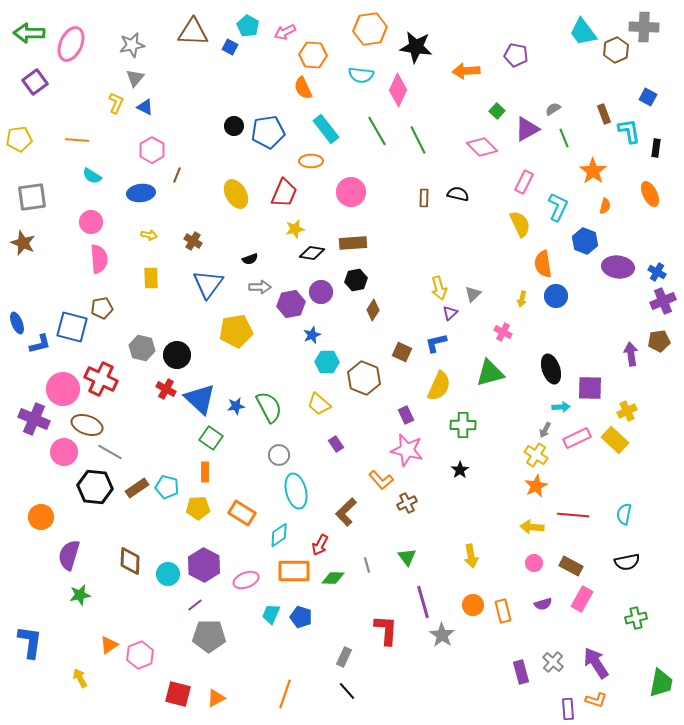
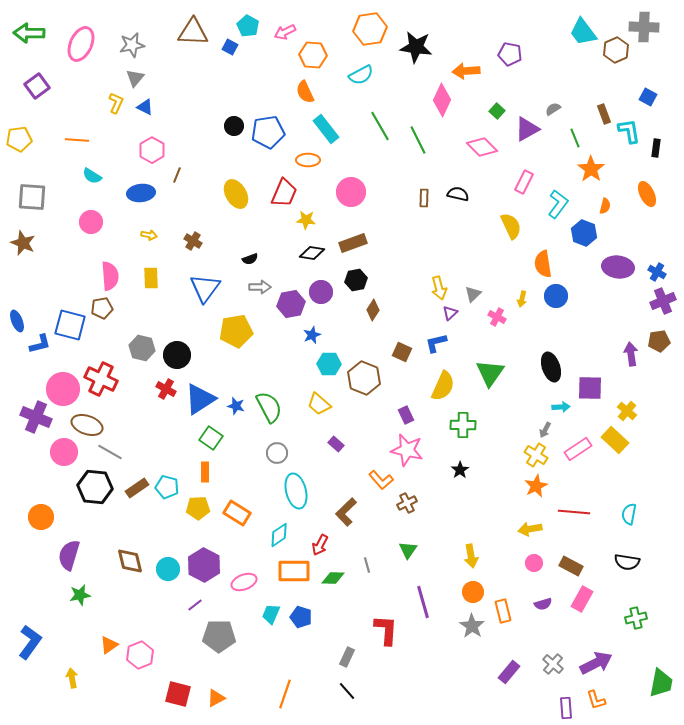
pink ellipse at (71, 44): moved 10 px right
purple pentagon at (516, 55): moved 6 px left, 1 px up
cyan semicircle at (361, 75): rotated 35 degrees counterclockwise
purple square at (35, 82): moved 2 px right, 4 px down
orange semicircle at (303, 88): moved 2 px right, 4 px down
pink diamond at (398, 90): moved 44 px right, 10 px down
green line at (377, 131): moved 3 px right, 5 px up
green line at (564, 138): moved 11 px right
orange ellipse at (311, 161): moved 3 px left, 1 px up
orange star at (593, 171): moved 2 px left, 2 px up
orange ellipse at (650, 194): moved 3 px left
gray square at (32, 197): rotated 12 degrees clockwise
cyan L-shape at (558, 207): moved 3 px up; rotated 12 degrees clockwise
yellow semicircle at (520, 224): moved 9 px left, 2 px down
yellow star at (295, 229): moved 11 px right, 9 px up; rotated 18 degrees clockwise
blue hexagon at (585, 241): moved 1 px left, 8 px up
brown rectangle at (353, 243): rotated 16 degrees counterclockwise
pink semicircle at (99, 259): moved 11 px right, 17 px down
blue triangle at (208, 284): moved 3 px left, 4 px down
blue ellipse at (17, 323): moved 2 px up
blue square at (72, 327): moved 2 px left, 2 px up
pink cross at (503, 332): moved 6 px left, 15 px up
cyan hexagon at (327, 362): moved 2 px right, 2 px down
black ellipse at (551, 369): moved 2 px up
green triangle at (490, 373): rotated 40 degrees counterclockwise
yellow semicircle at (439, 386): moved 4 px right
blue triangle at (200, 399): rotated 44 degrees clockwise
blue star at (236, 406): rotated 24 degrees clockwise
yellow cross at (627, 411): rotated 24 degrees counterclockwise
purple cross at (34, 419): moved 2 px right, 2 px up
pink rectangle at (577, 438): moved 1 px right, 11 px down; rotated 8 degrees counterclockwise
purple rectangle at (336, 444): rotated 14 degrees counterclockwise
gray circle at (279, 455): moved 2 px left, 2 px up
orange rectangle at (242, 513): moved 5 px left
cyan semicircle at (624, 514): moved 5 px right
red line at (573, 515): moved 1 px right, 3 px up
yellow arrow at (532, 527): moved 2 px left, 2 px down; rotated 15 degrees counterclockwise
green triangle at (407, 557): moved 1 px right, 7 px up; rotated 12 degrees clockwise
brown diamond at (130, 561): rotated 16 degrees counterclockwise
black semicircle at (627, 562): rotated 20 degrees clockwise
cyan circle at (168, 574): moved 5 px up
pink ellipse at (246, 580): moved 2 px left, 2 px down
orange circle at (473, 605): moved 13 px up
gray star at (442, 635): moved 30 px right, 9 px up
gray pentagon at (209, 636): moved 10 px right
blue L-shape at (30, 642): rotated 28 degrees clockwise
gray rectangle at (344, 657): moved 3 px right
gray cross at (553, 662): moved 2 px down
purple arrow at (596, 663): rotated 96 degrees clockwise
purple rectangle at (521, 672): moved 12 px left; rotated 55 degrees clockwise
yellow arrow at (80, 678): moved 8 px left; rotated 18 degrees clockwise
orange L-shape at (596, 700): rotated 55 degrees clockwise
purple rectangle at (568, 709): moved 2 px left, 1 px up
